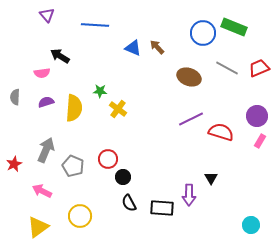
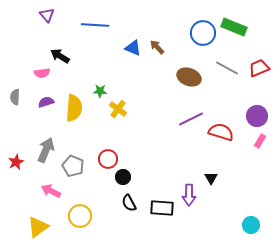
red star: moved 2 px right, 2 px up
pink arrow: moved 9 px right
